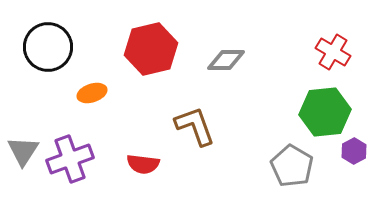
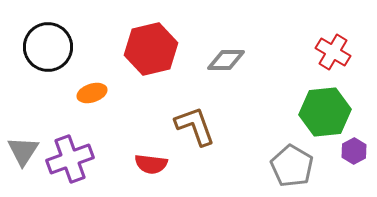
red semicircle: moved 8 px right
